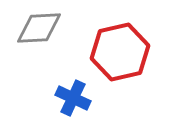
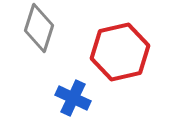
gray diamond: rotated 69 degrees counterclockwise
